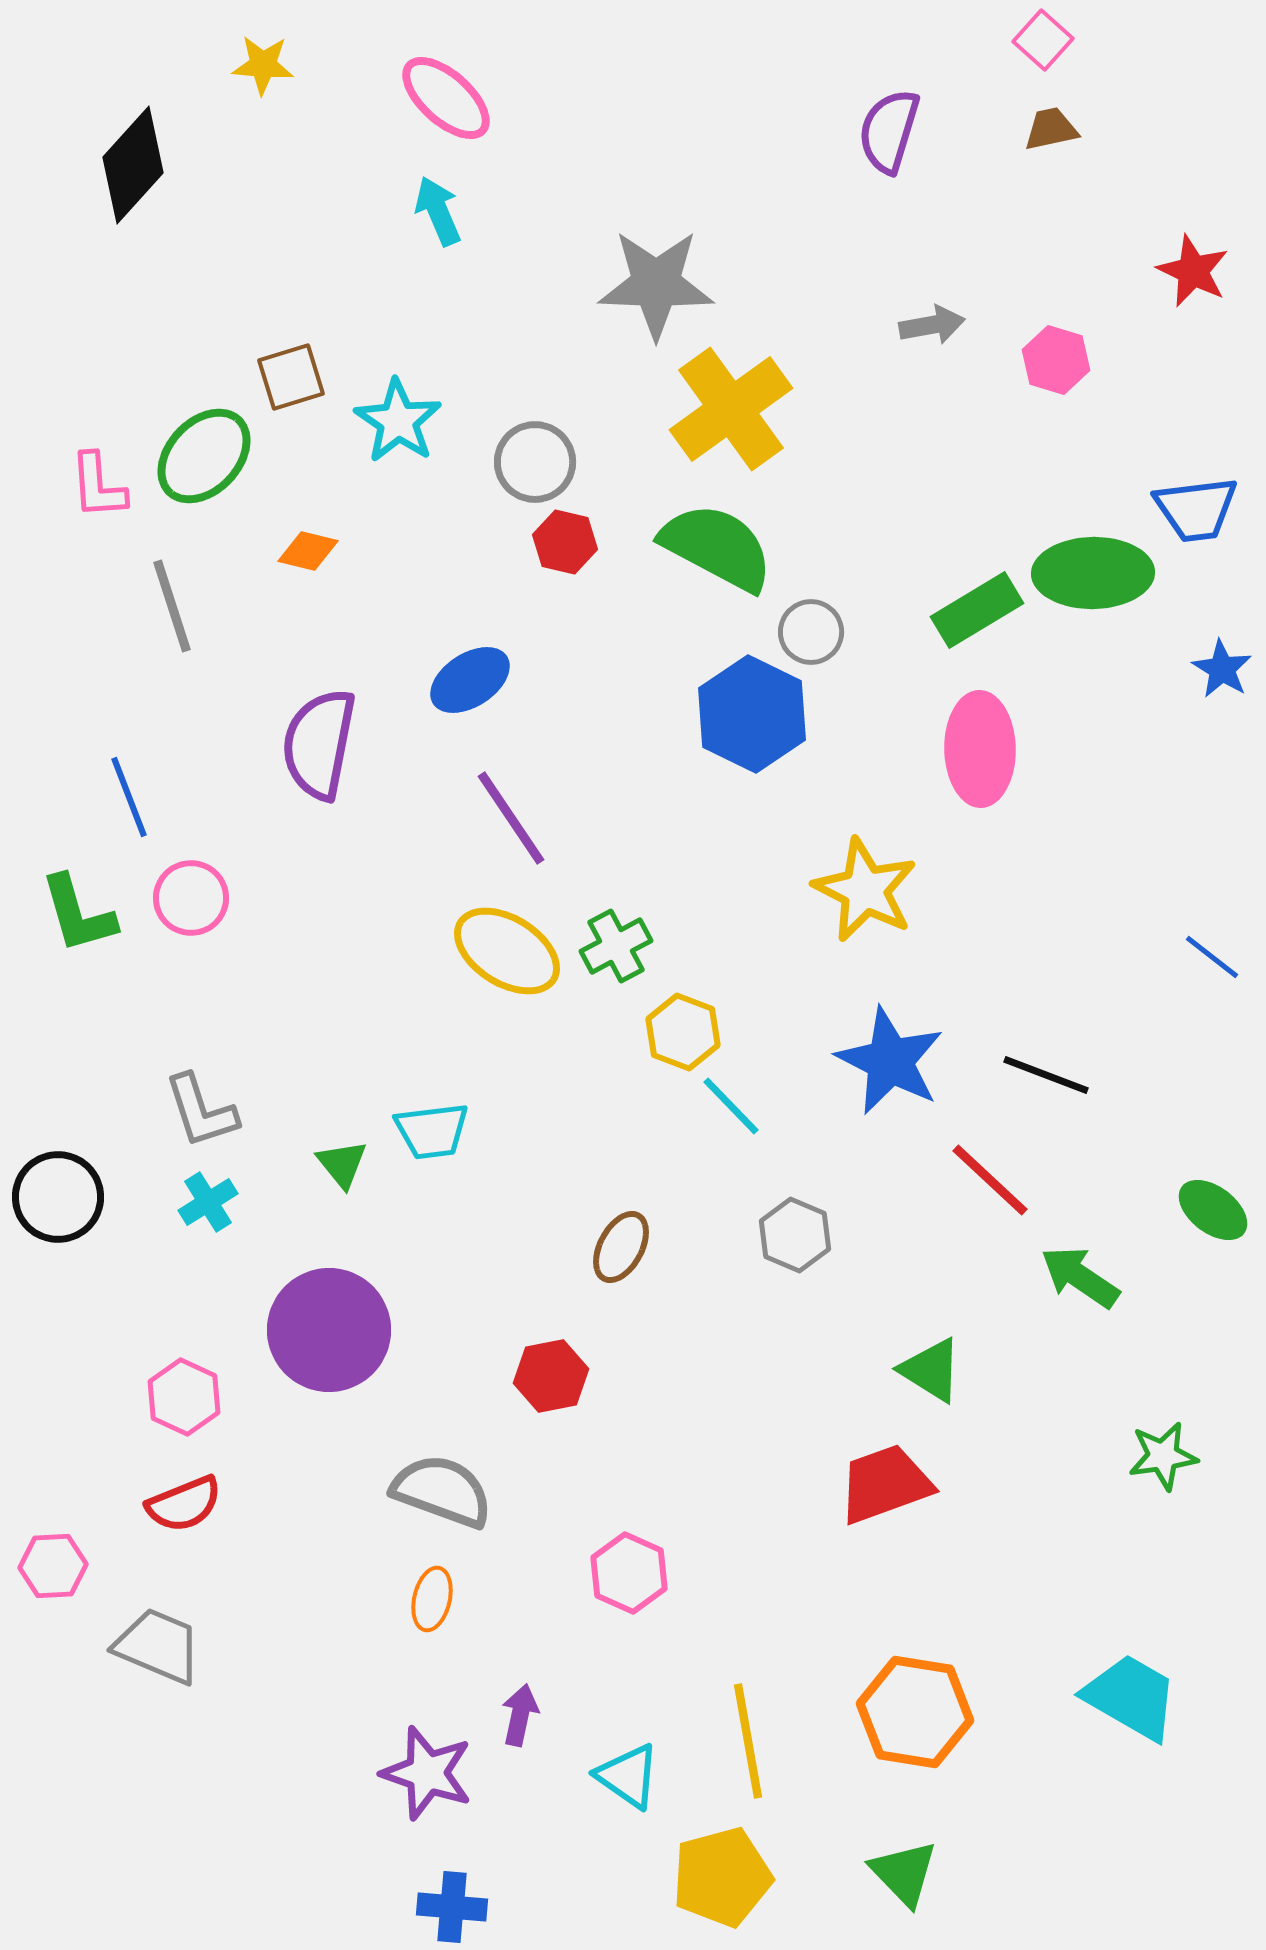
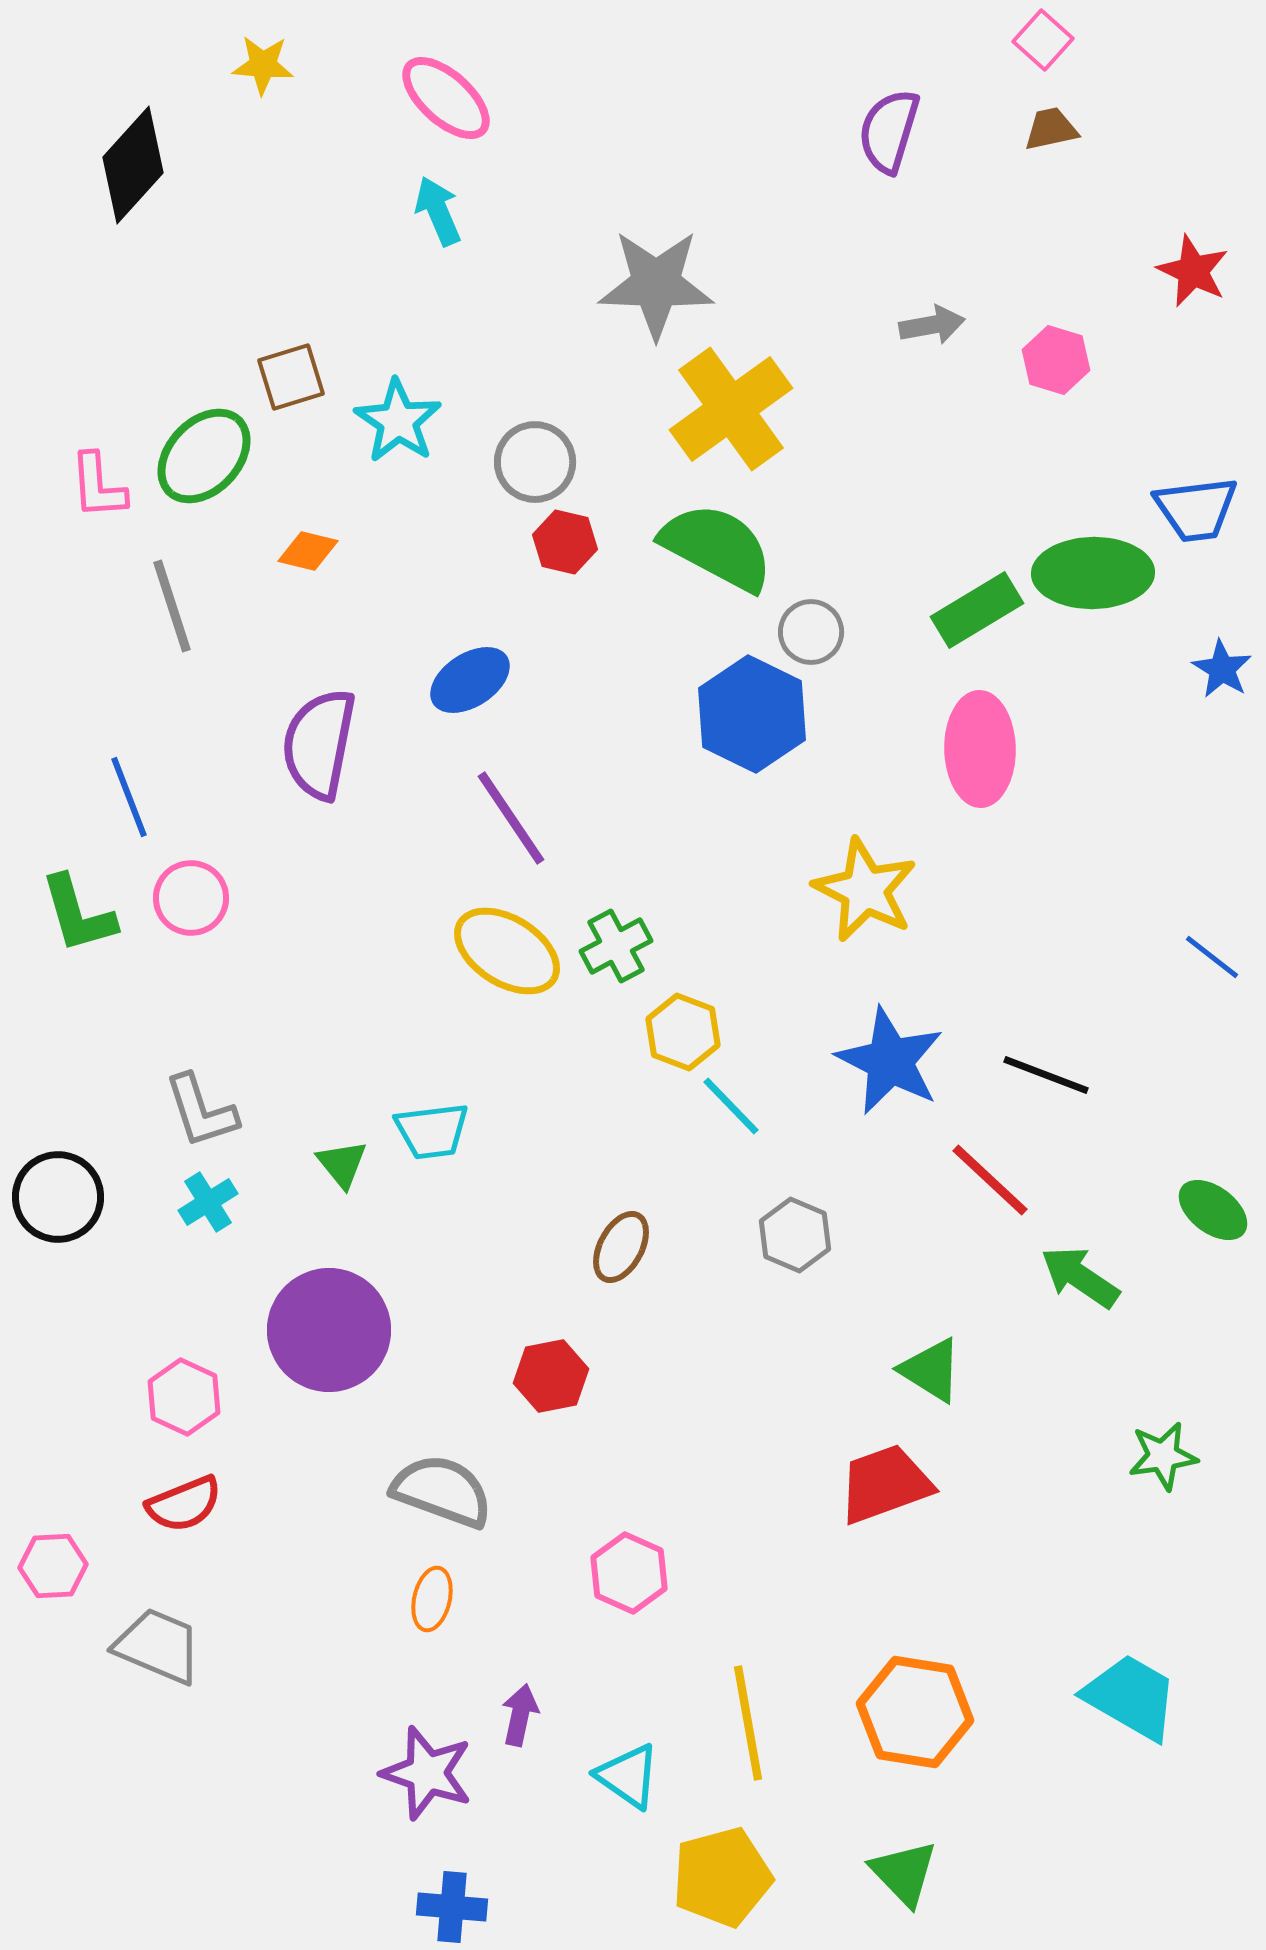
yellow line at (748, 1741): moved 18 px up
